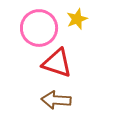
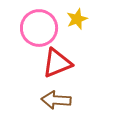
red triangle: rotated 40 degrees counterclockwise
